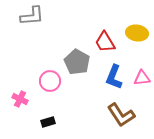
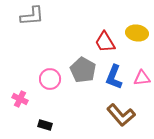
gray pentagon: moved 6 px right, 8 px down
pink circle: moved 2 px up
brown L-shape: rotated 8 degrees counterclockwise
black rectangle: moved 3 px left, 3 px down; rotated 32 degrees clockwise
